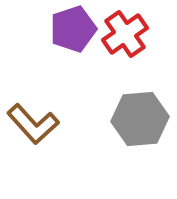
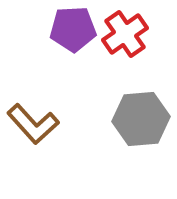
purple pentagon: rotated 15 degrees clockwise
gray hexagon: moved 1 px right
